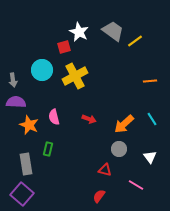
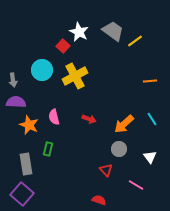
red square: moved 1 px left, 1 px up; rotated 32 degrees counterclockwise
red triangle: moved 1 px right; rotated 32 degrees clockwise
red semicircle: moved 4 px down; rotated 72 degrees clockwise
